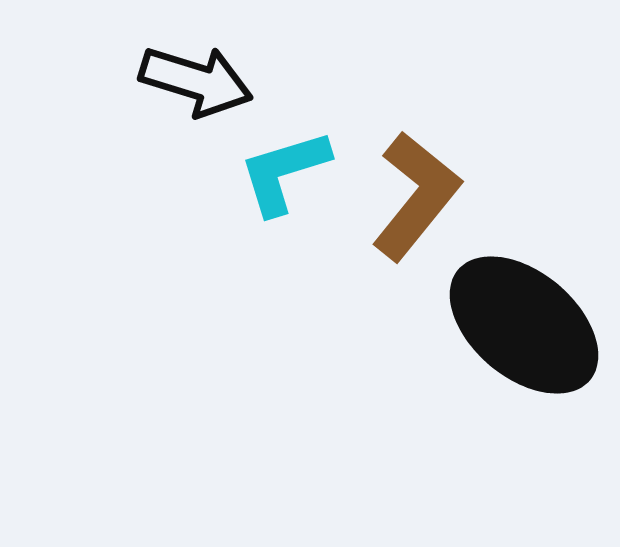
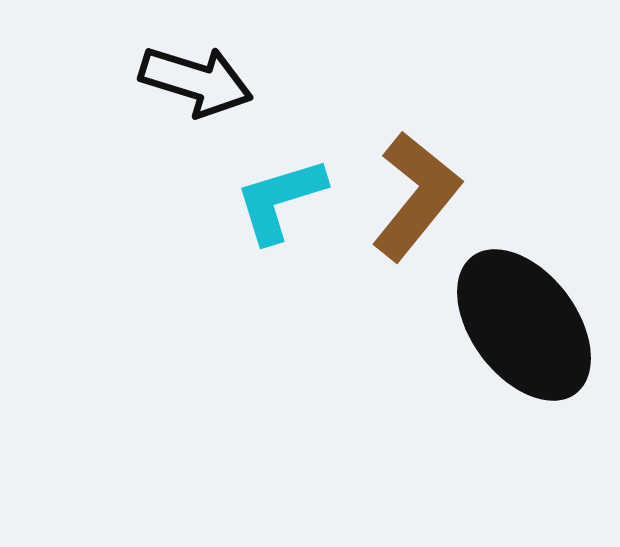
cyan L-shape: moved 4 px left, 28 px down
black ellipse: rotated 13 degrees clockwise
